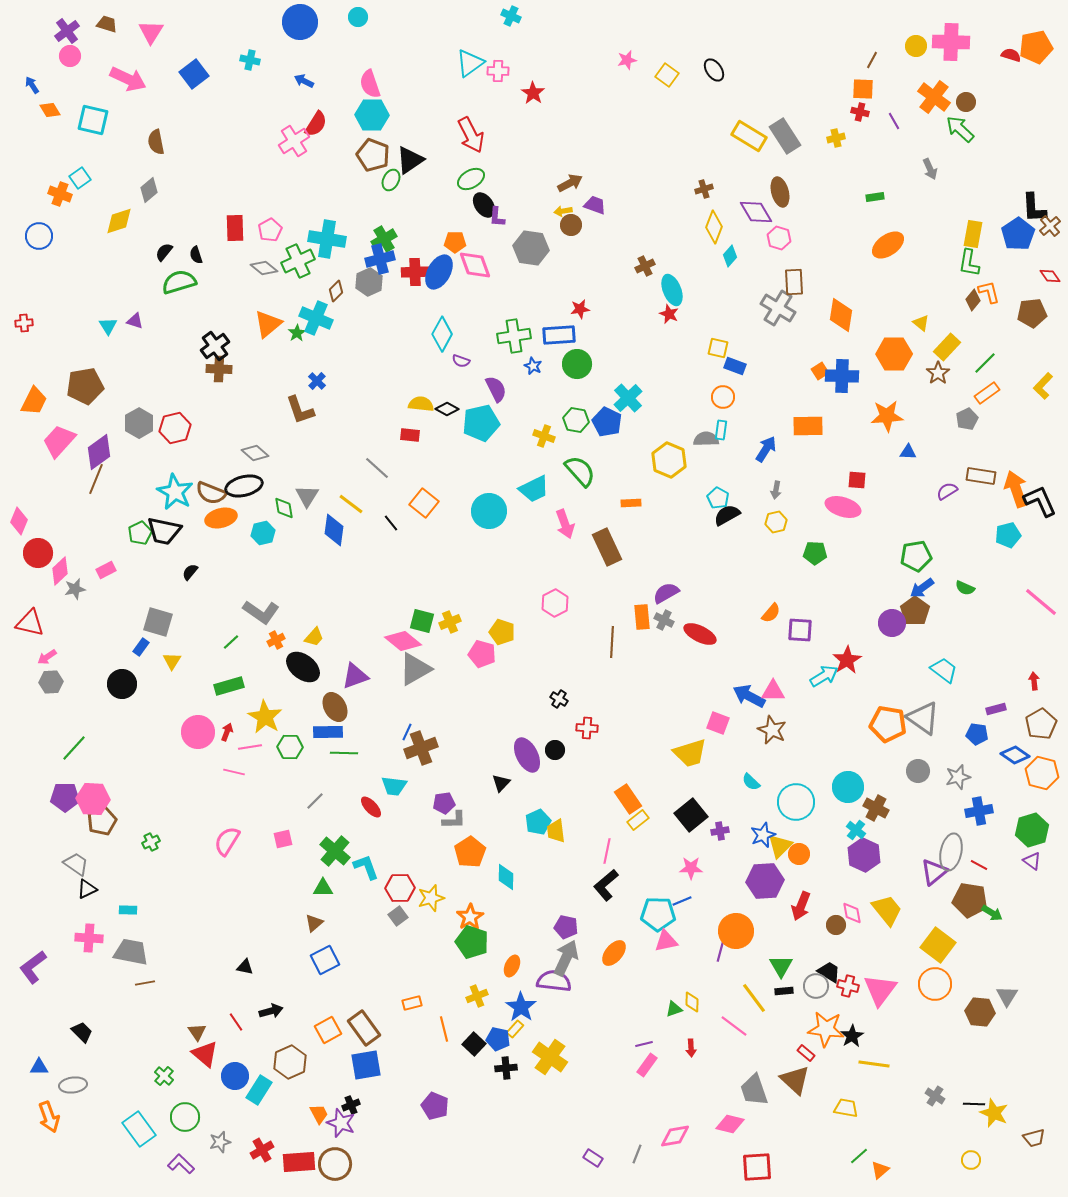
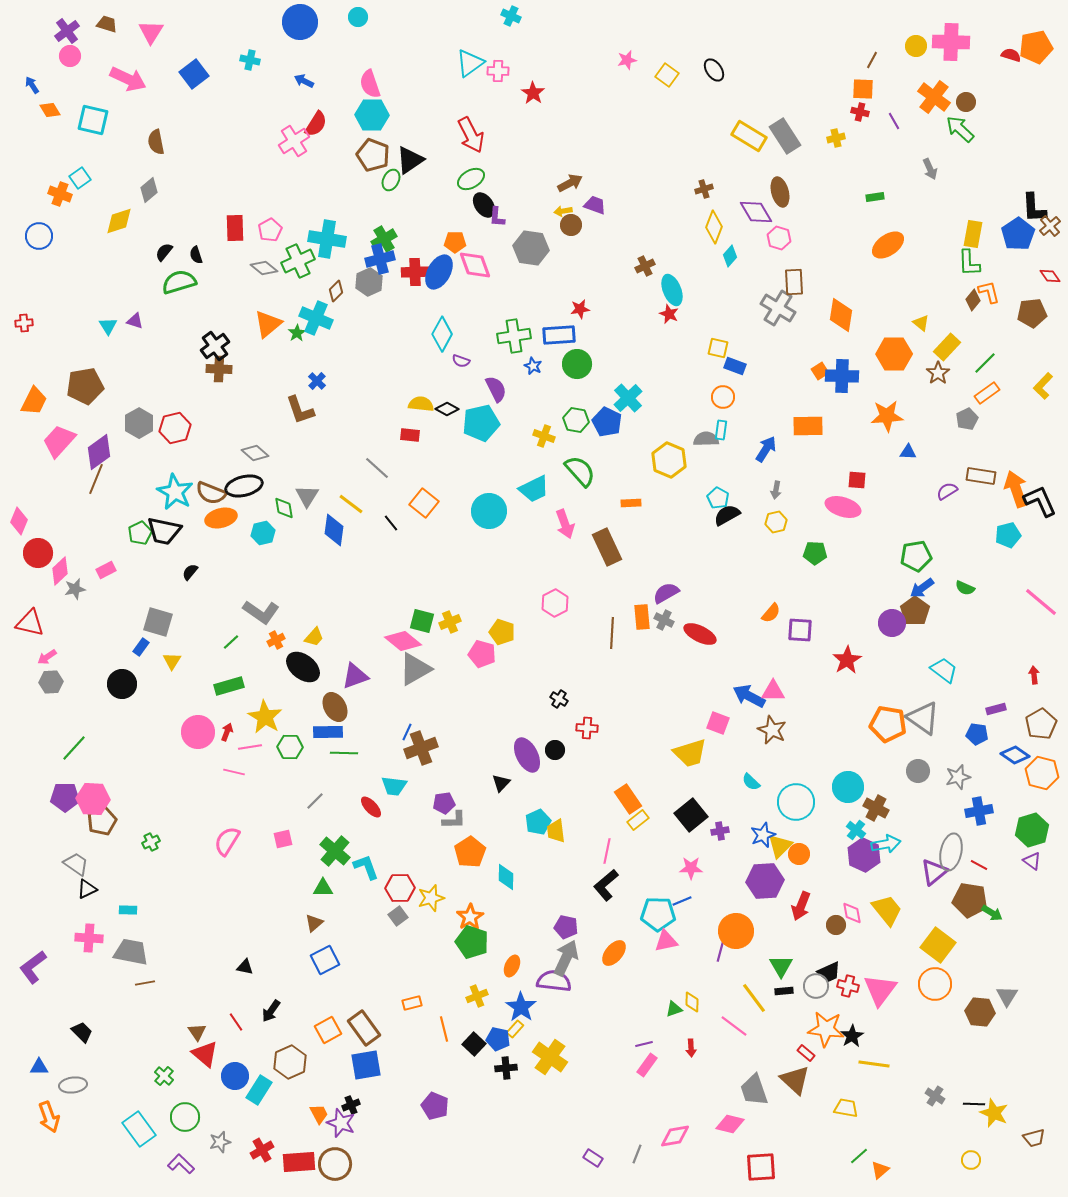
green L-shape at (969, 263): rotated 12 degrees counterclockwise
brown line at (612, 642): moved 9 px up
cyan arrow at (824, 676): moved 62 px right, 168 px down; rotated 20 degrees clockwise
red arrow at (1034, 681): moved 6 px up
black trapezoid at (829, 972): rotated 125 degrees clockwise
black arrow at (271, 1011): rotated 140 degrees clockwise
red square at (757, 1167): moved 4 px right
